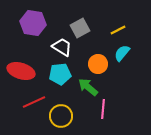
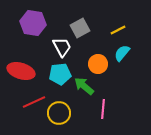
white trapezoid: rotated 30 degrees clockwise
green arrow: moved 4 px left, 1 px up
yellow circle: moved 2 px left, 3 px up
